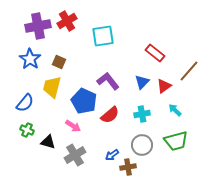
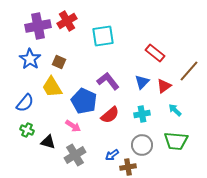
yellow trapezoid: rotated 45 degrees counterclockwise
green trapezoid: rotated 20 degrees clockwise
